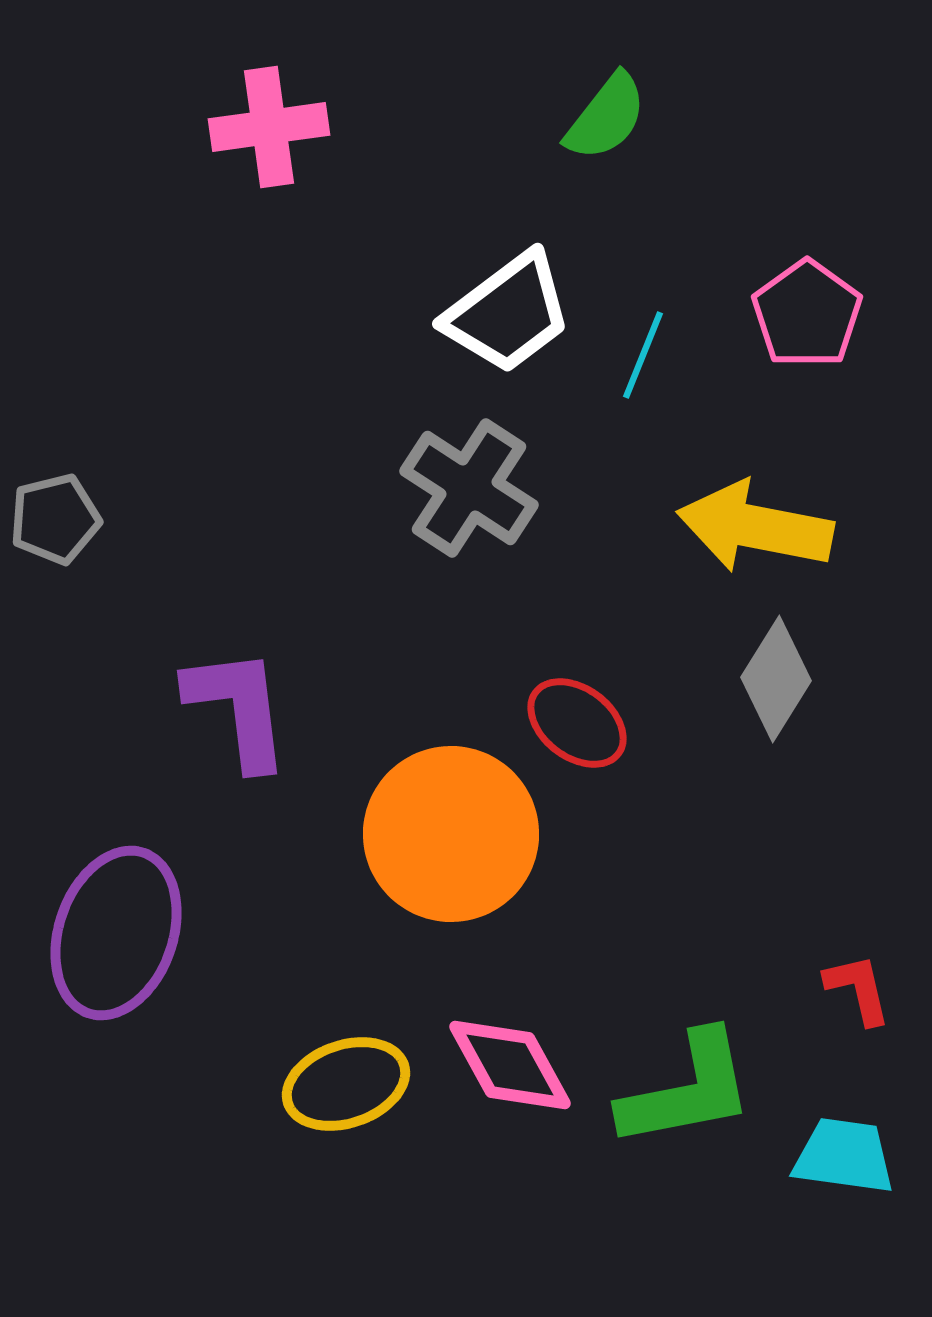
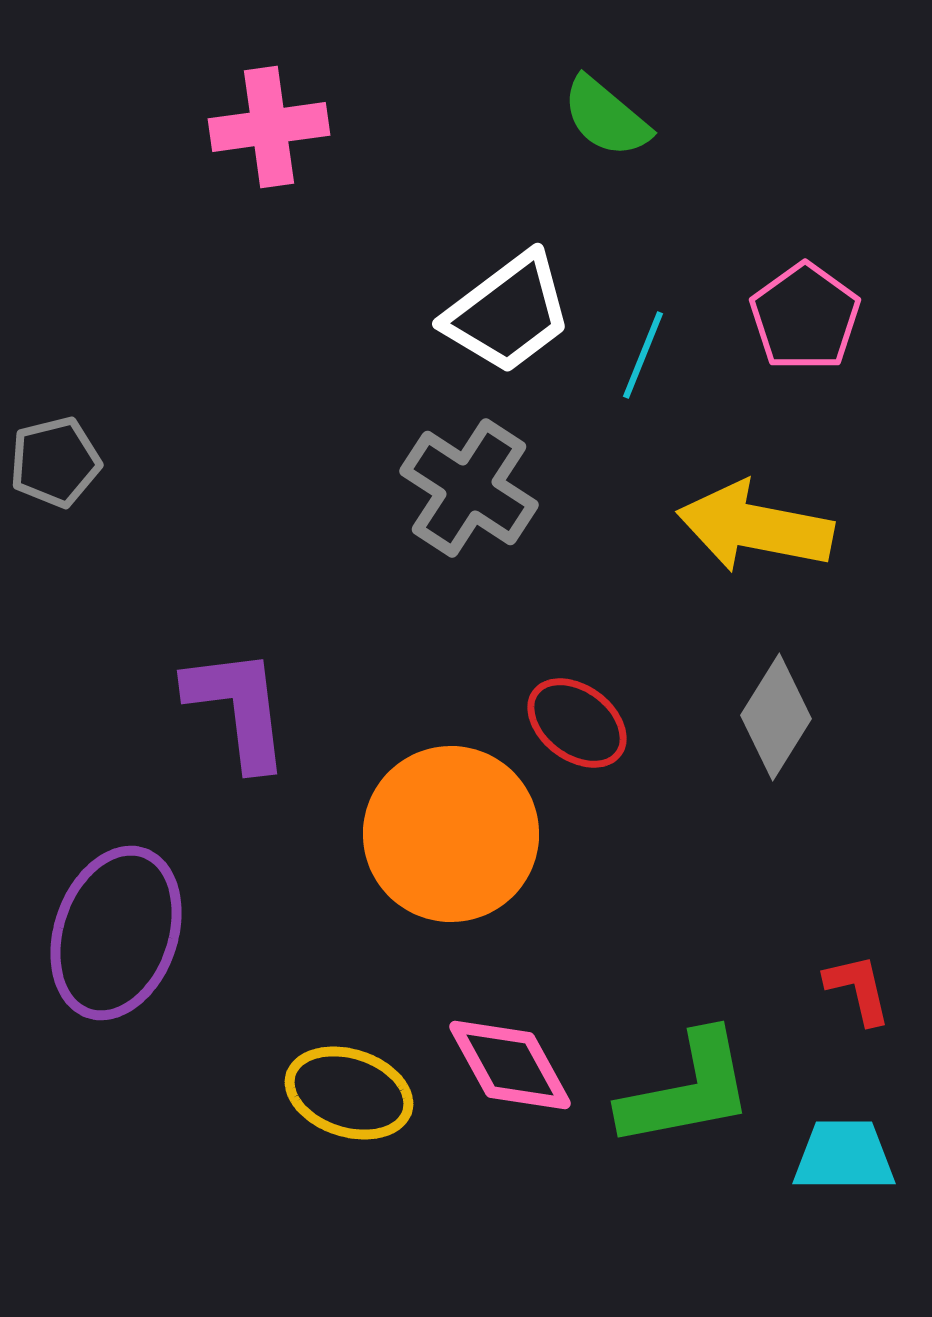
green semicircle: rotated 92 degrees clockwise
pink pentagon: moved 2 px left, 3 px down
gray pentagon: moved 57 px up
gray diamond: moved 38 px down
yellow ellipse: moved 3 px right, 9 px down; rotated 37 degrees clockwise
cyan trapezoid: rotated 8 degrees counterclockwise
